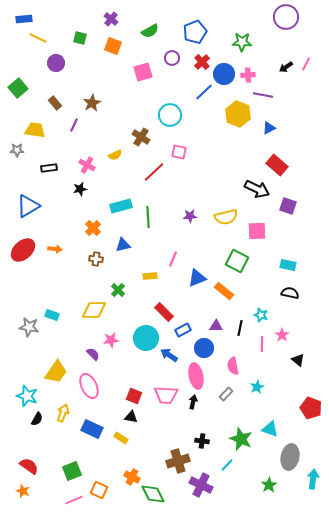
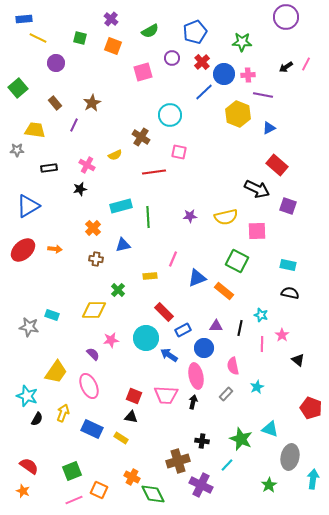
red line at (154, 172): rotated 35 degrees clockwise
